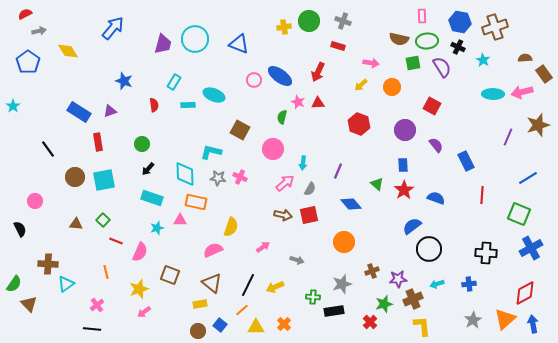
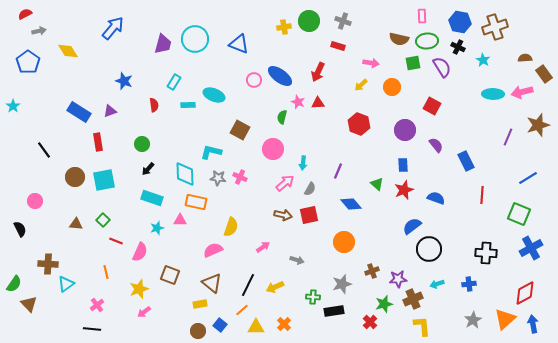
black line at (48, 149): moved 4 px left, 1 px down
red star at (404, 190): rotated 12 degrees clockwise
